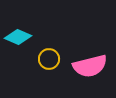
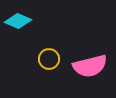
cyan diamond: moved 16 px up
